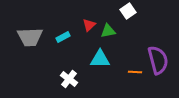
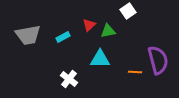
gray trapezoid: moved 2 px left, 2 px up; rotated 8 degrees counterclockwise
